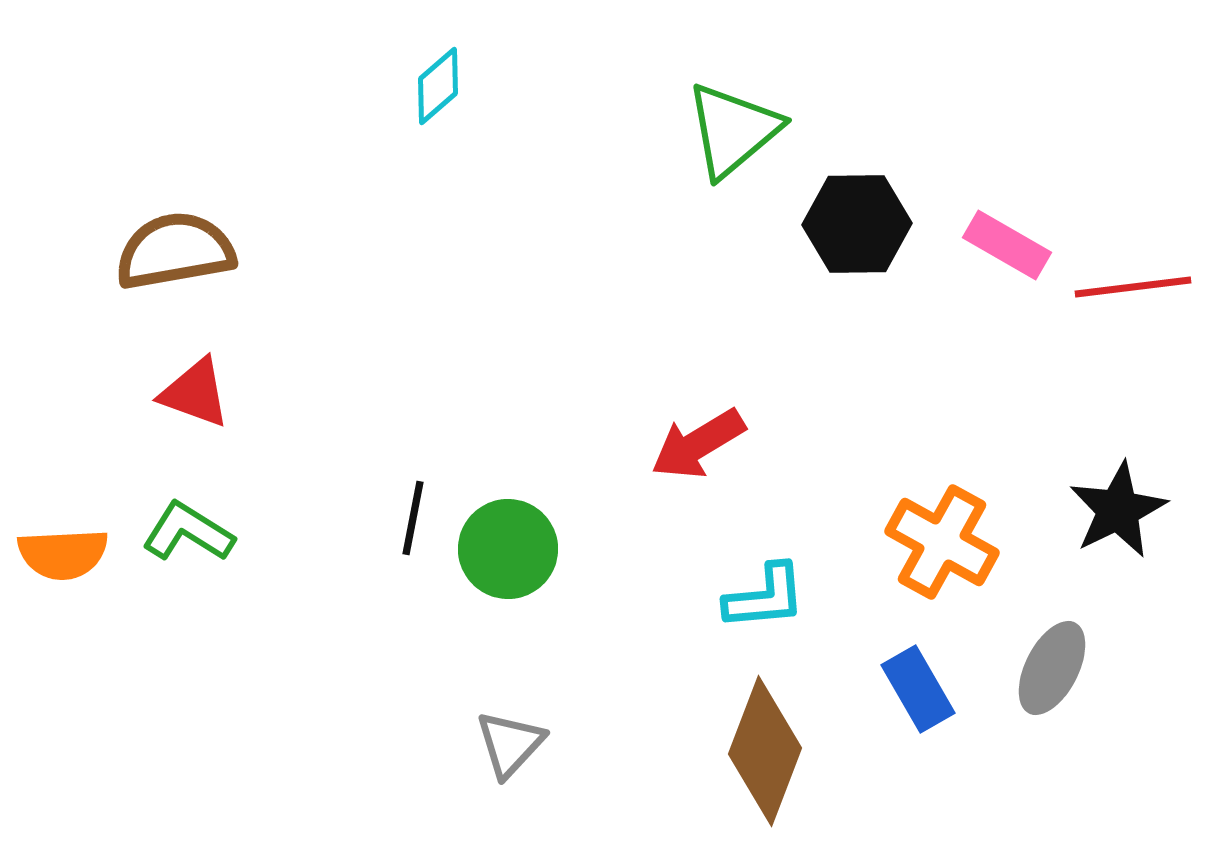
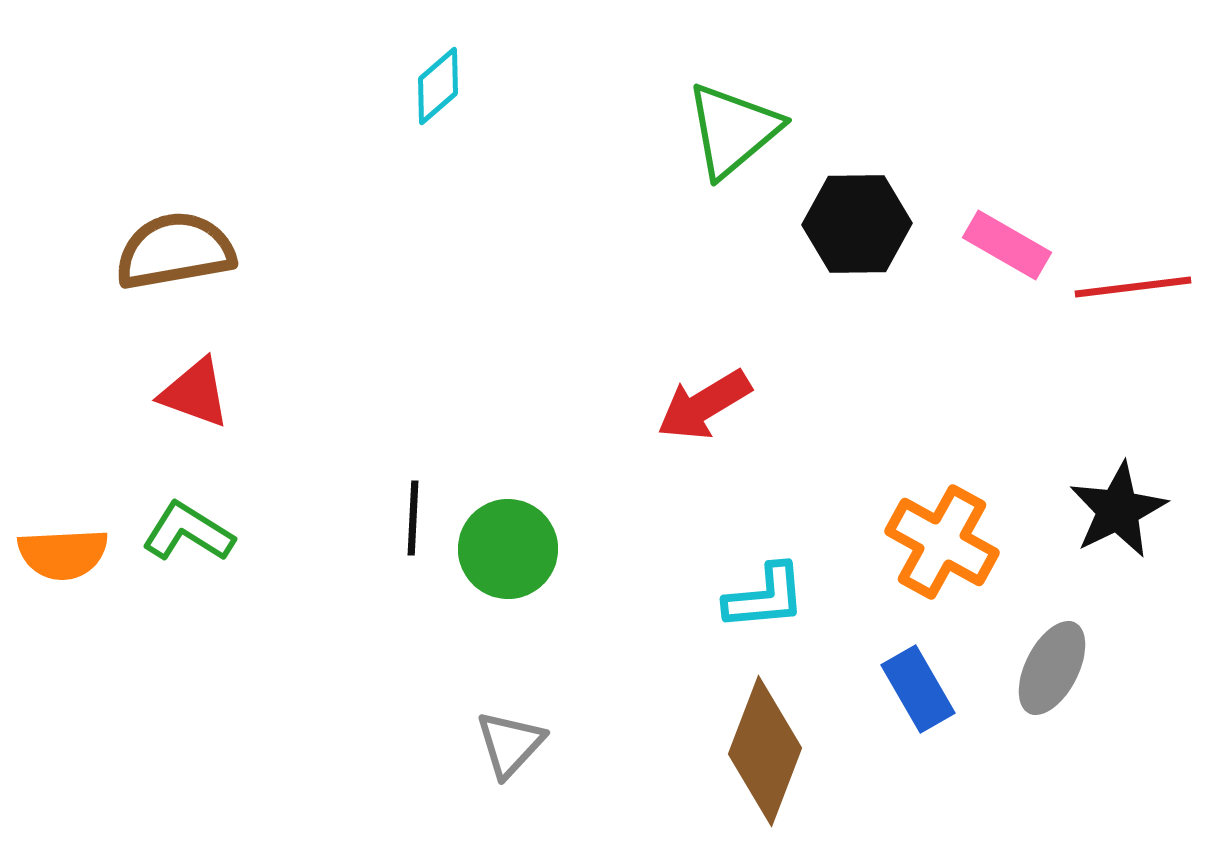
red arrow: moved 6 px right, 39 px up
black line: rotated 8 degrees counterclockwise
